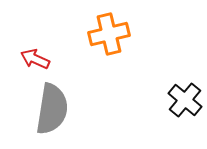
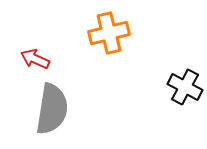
orange cross: moved 1 px up
black cross: moved 13 px up; rotated 12 degrees counterclockwise
